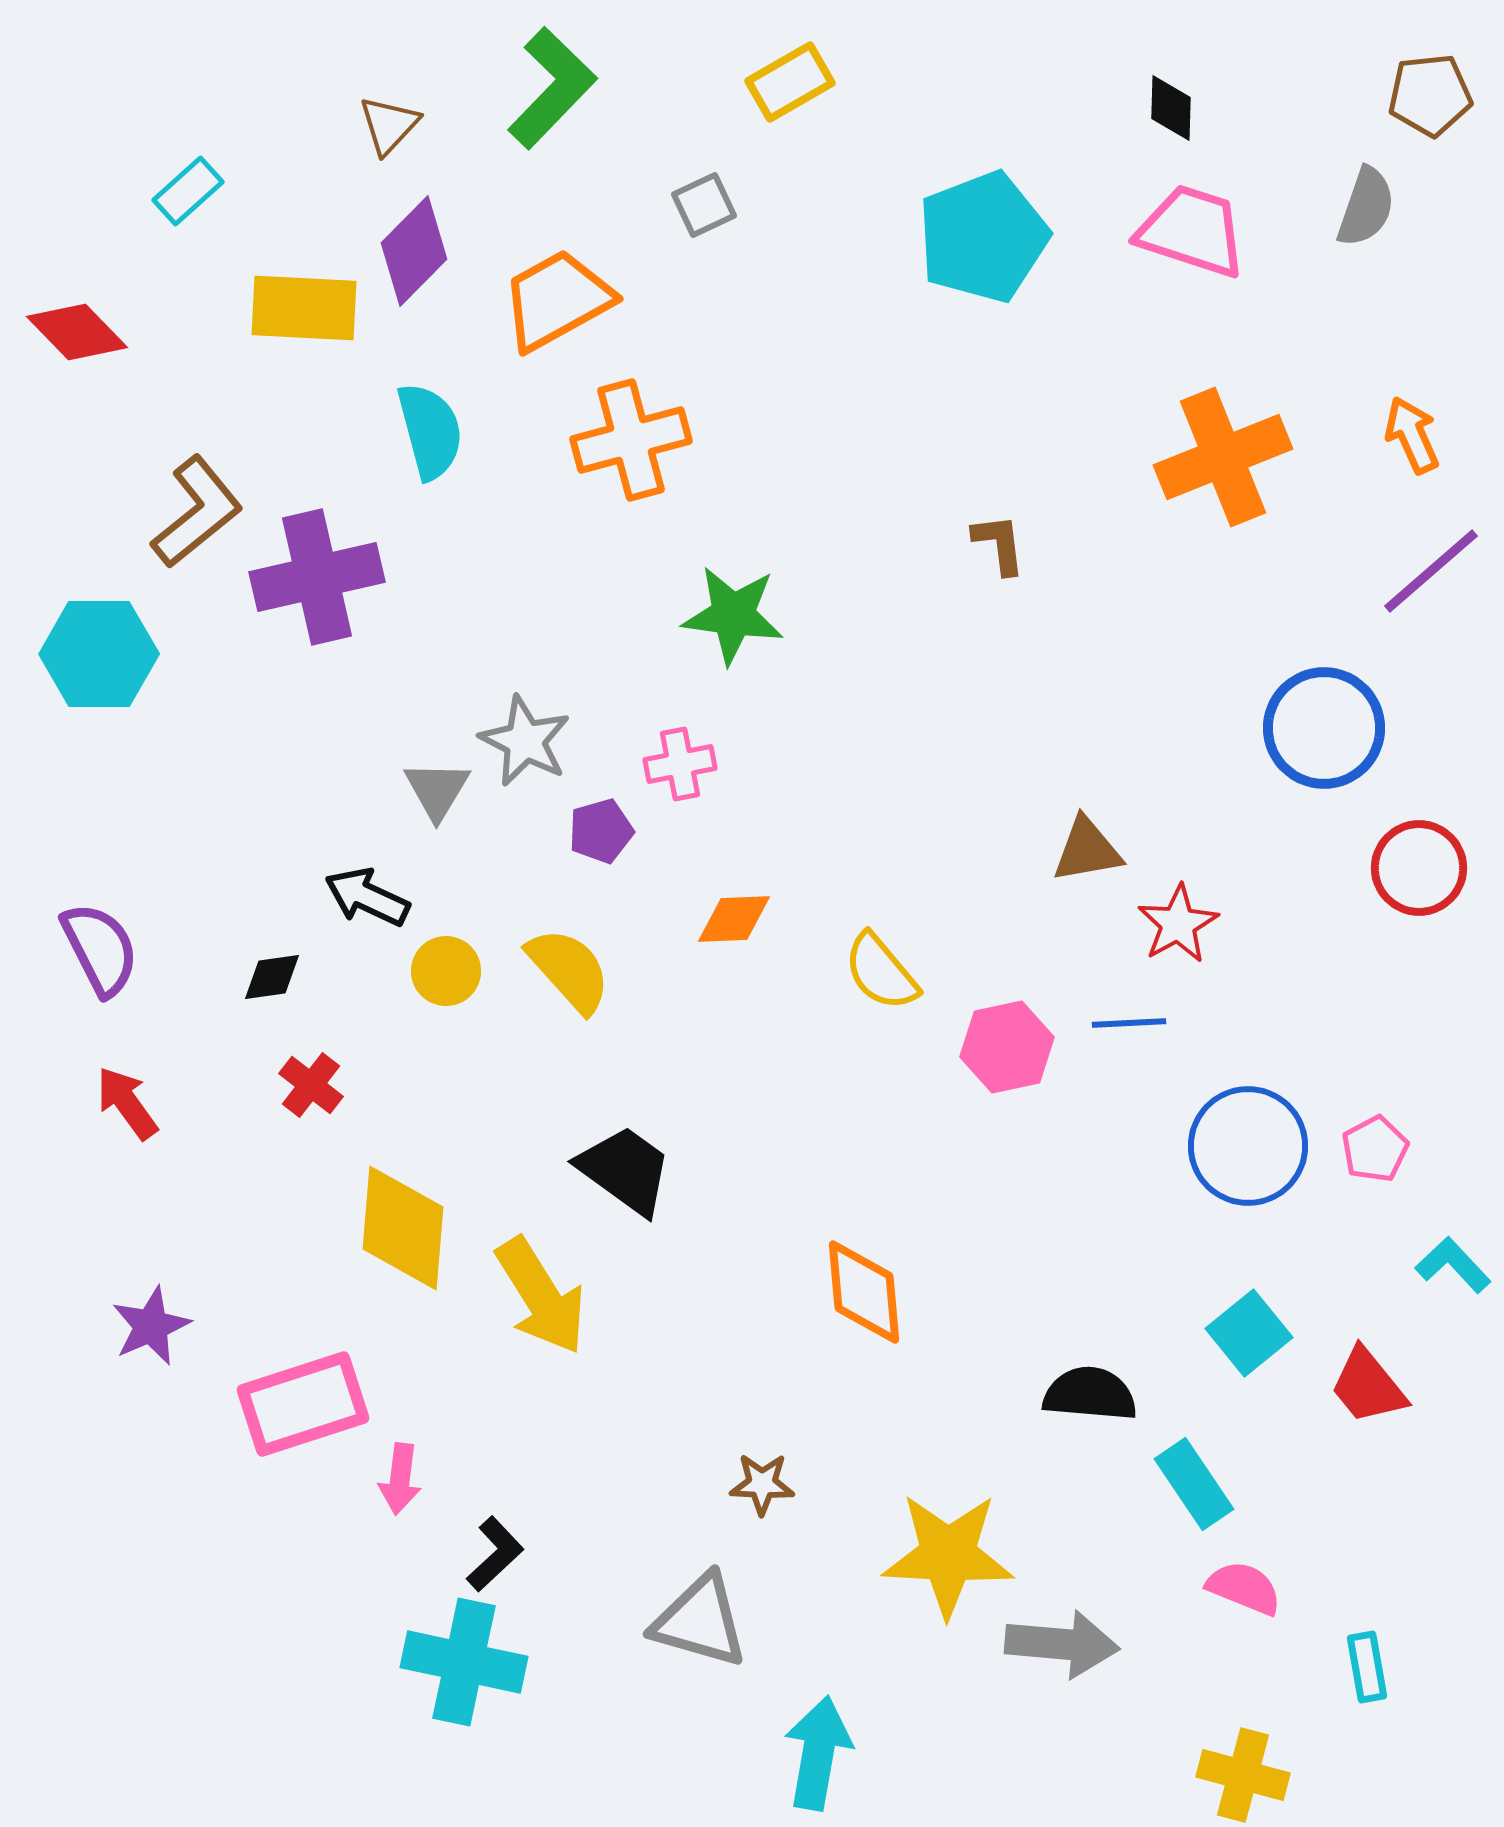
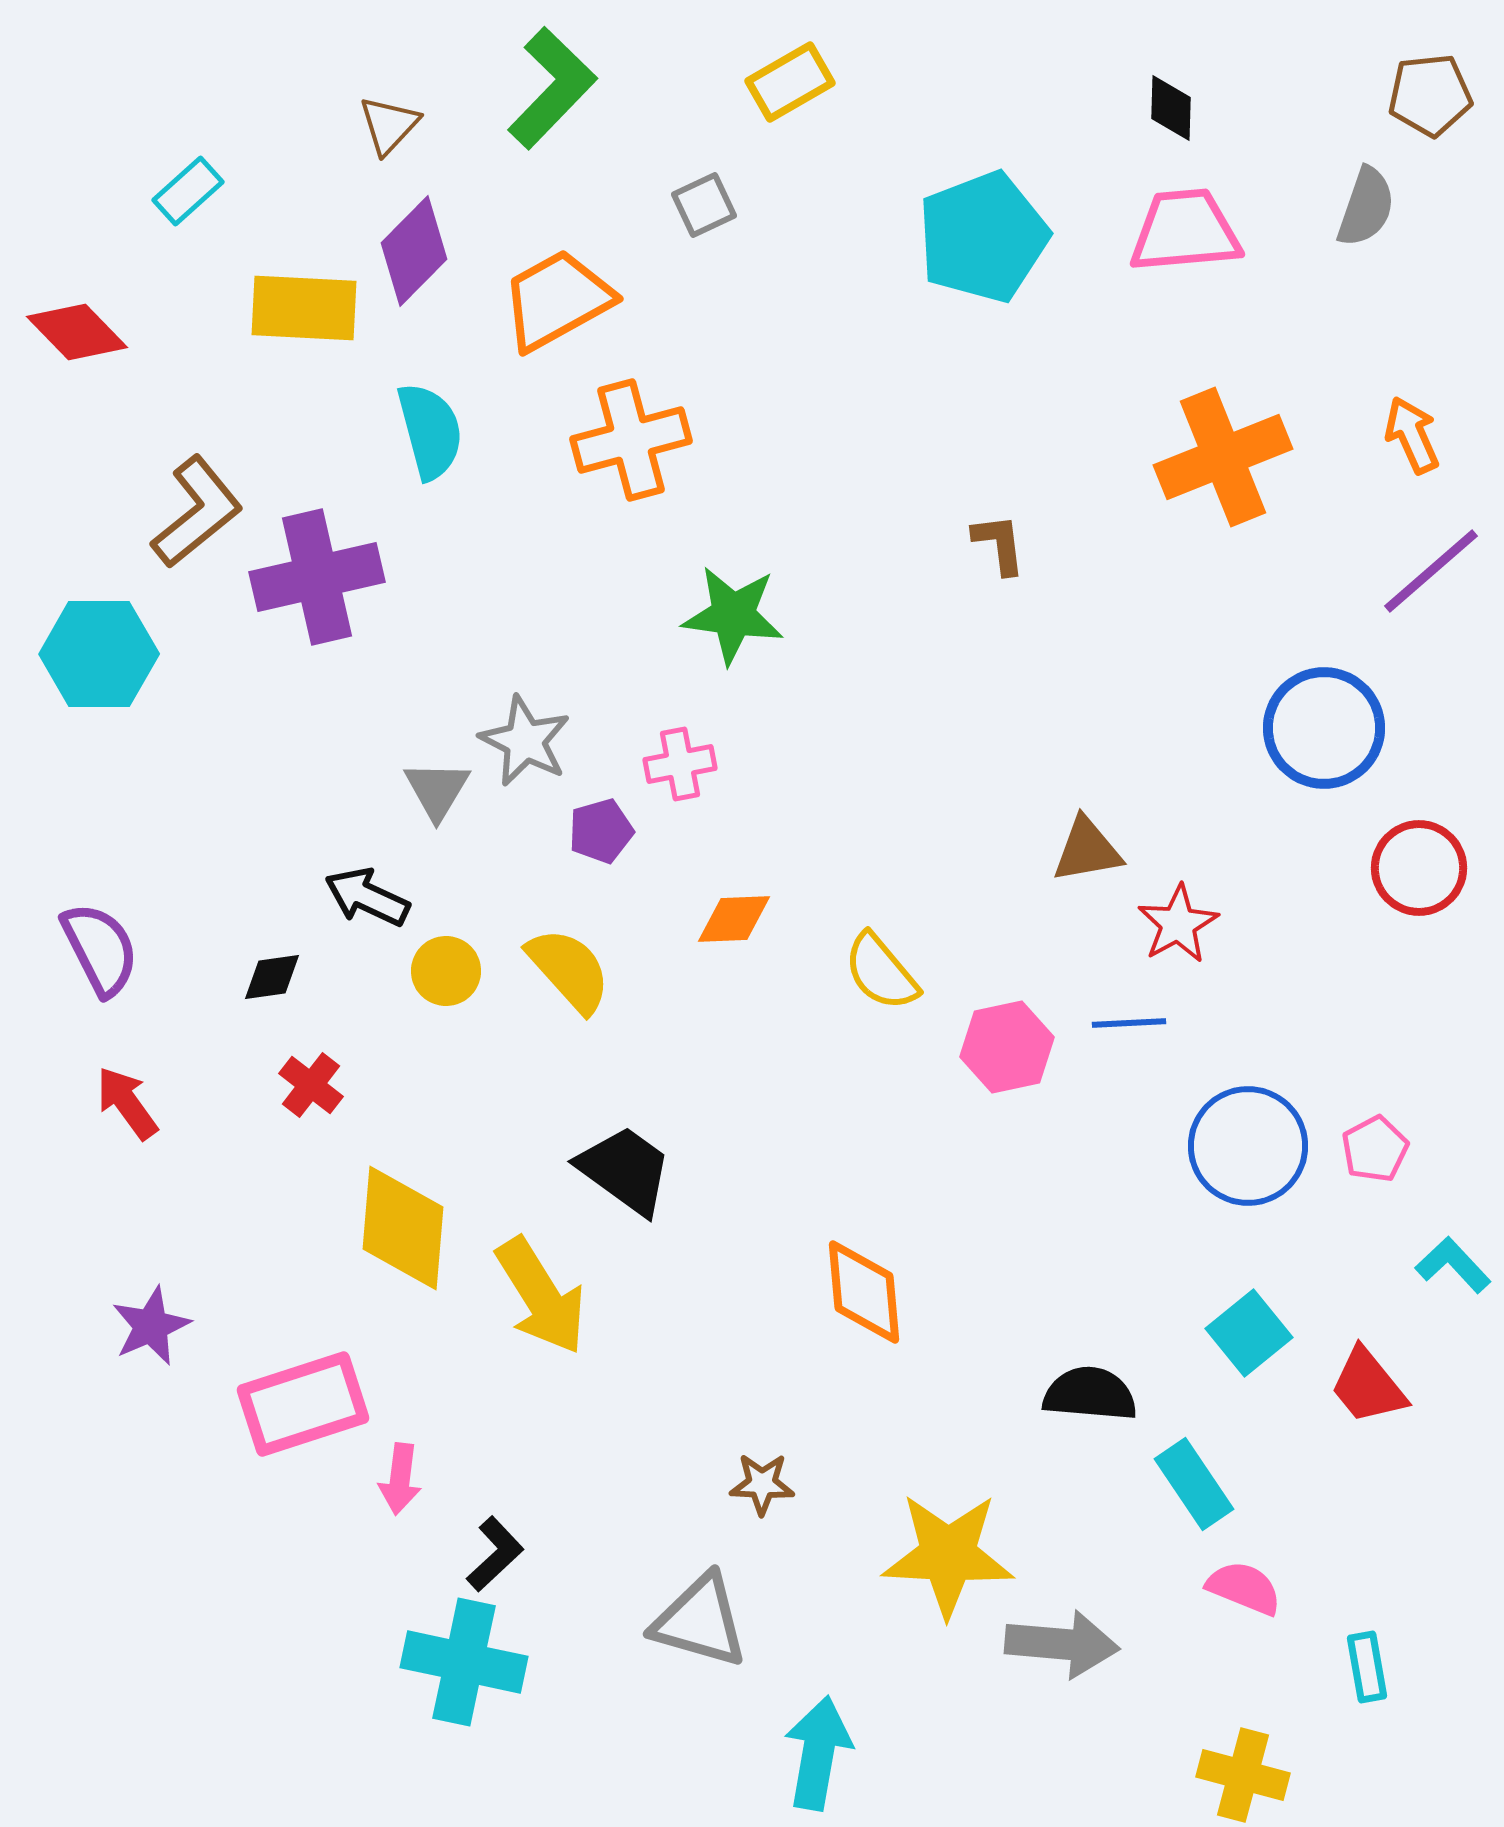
pink trapezoid at (1192, 231): moved 7 px left; rotated 23 degrees counterclockwise
